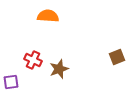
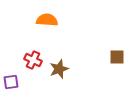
orange semicircle: moved 1 px left, 4 px down
brown square: rotated 21 degrees clockwise
